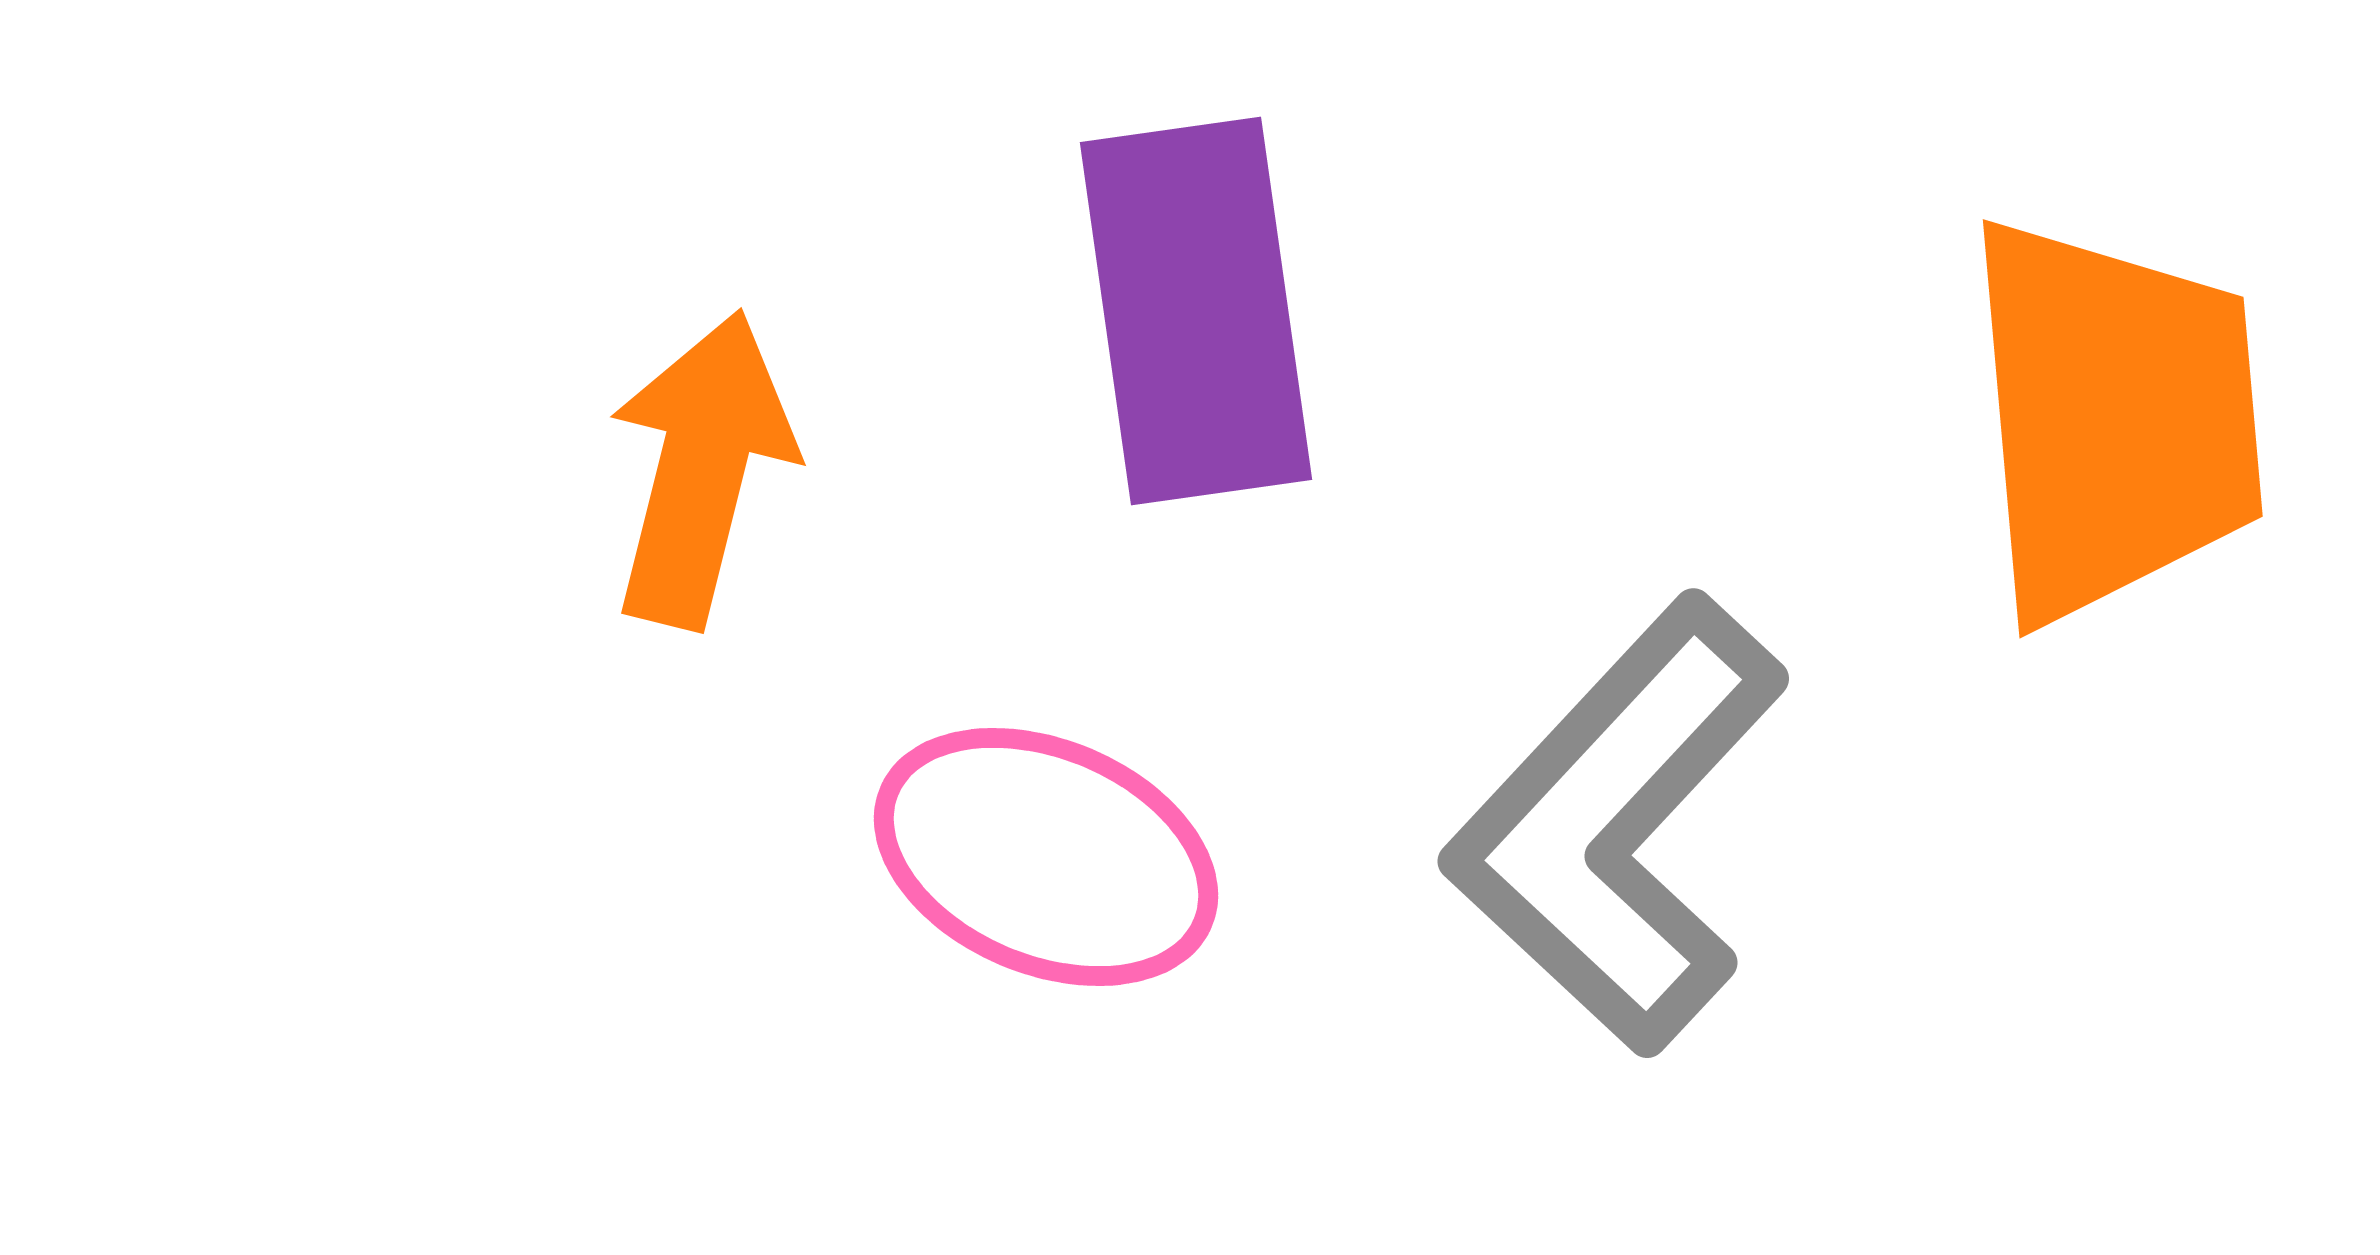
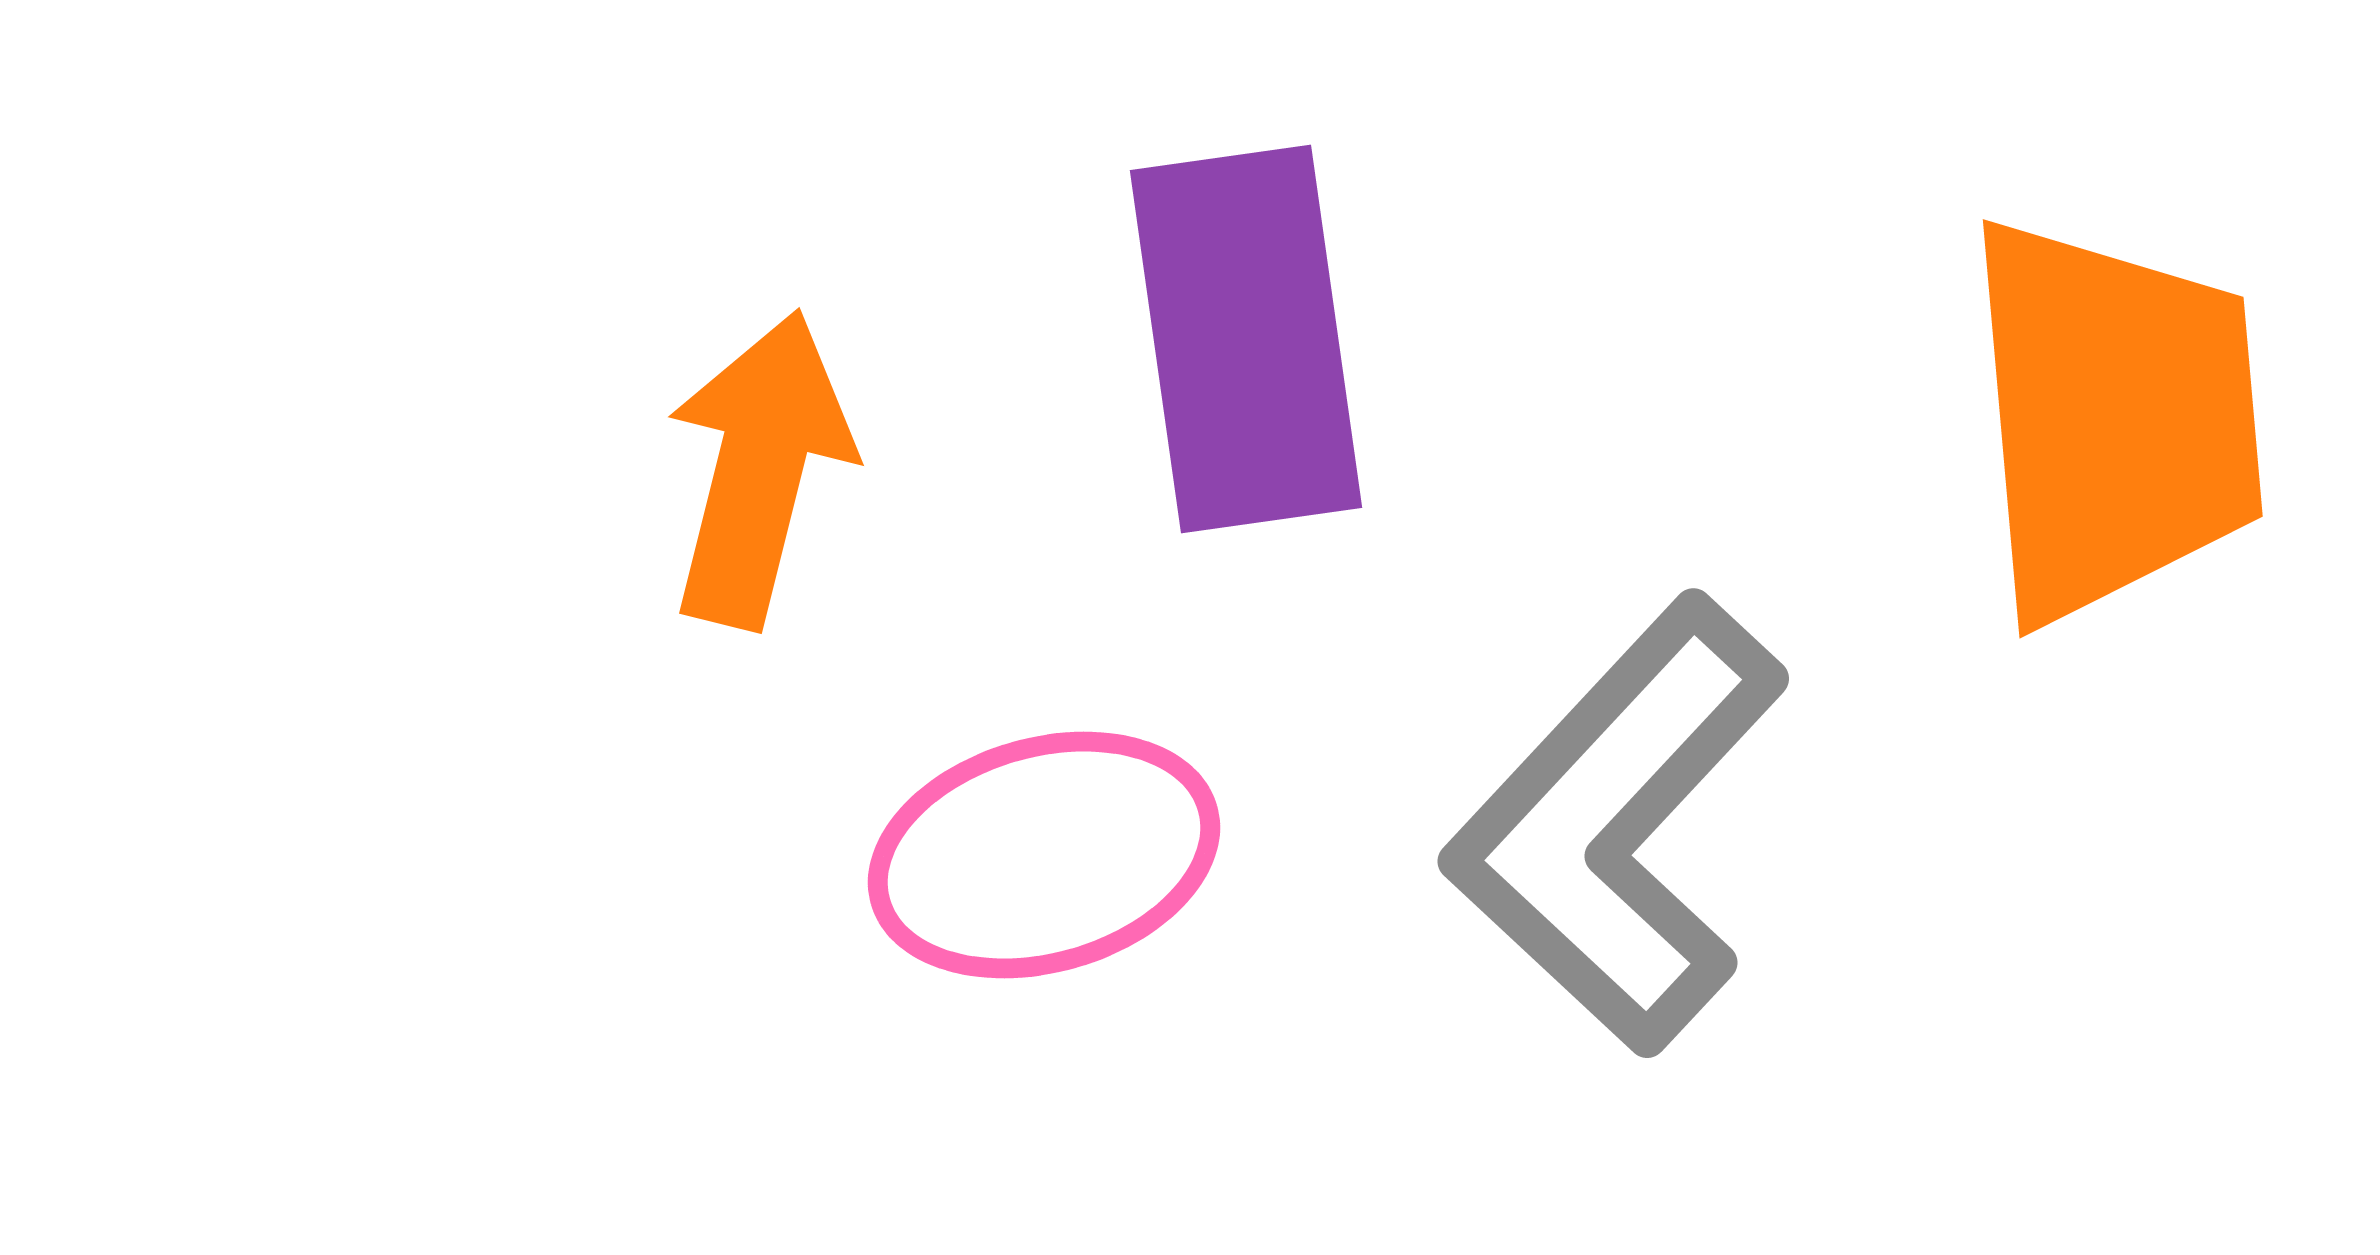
purple rectangle: moved 50 px right, 28 px down
orange arrow: moved 58 px right
pink ellipse: moved 2 px left, 2 px up; rotated 39 degrees counterclockwise
